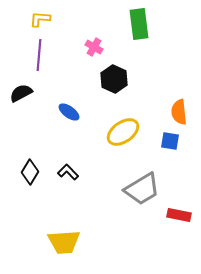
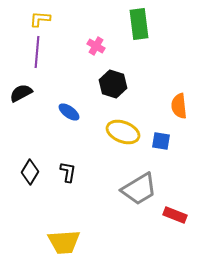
pink cross: moved 2 px right, 1 px up
purple line: moved 2 px left, 3 px up
black hexagon: moved 1 px left, 5 px down; rotated 8 degrees counterclockwise
orange semicircle: moved 6 px up
yellow ellipse: rotated 56 degrees clockwise
blue square: moved 9 px left
black L-shape: rotated 55 degrees clockwise
gray trapezoid: moved 3 px left
red rectangle: moved 4 px left; rotated 10 degrees clockwise
